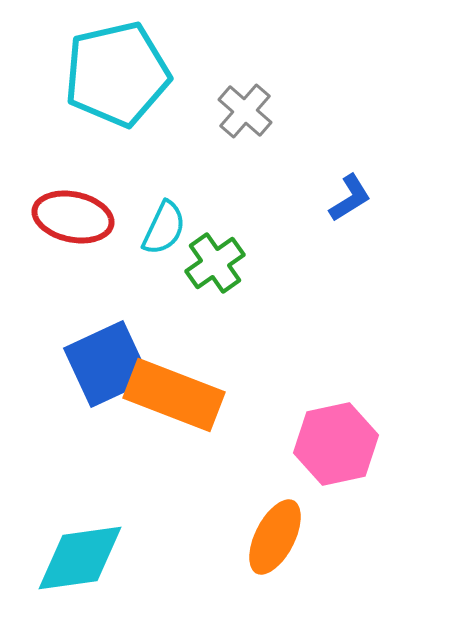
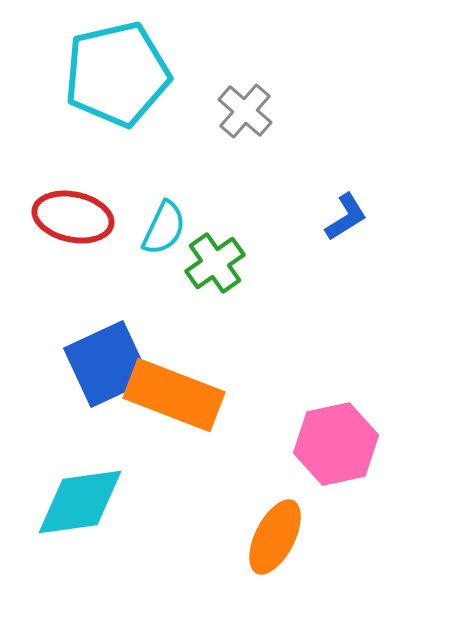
blue L-shape: moved 4 px left, 19 px down
cyan diamond: moved 56 px up
